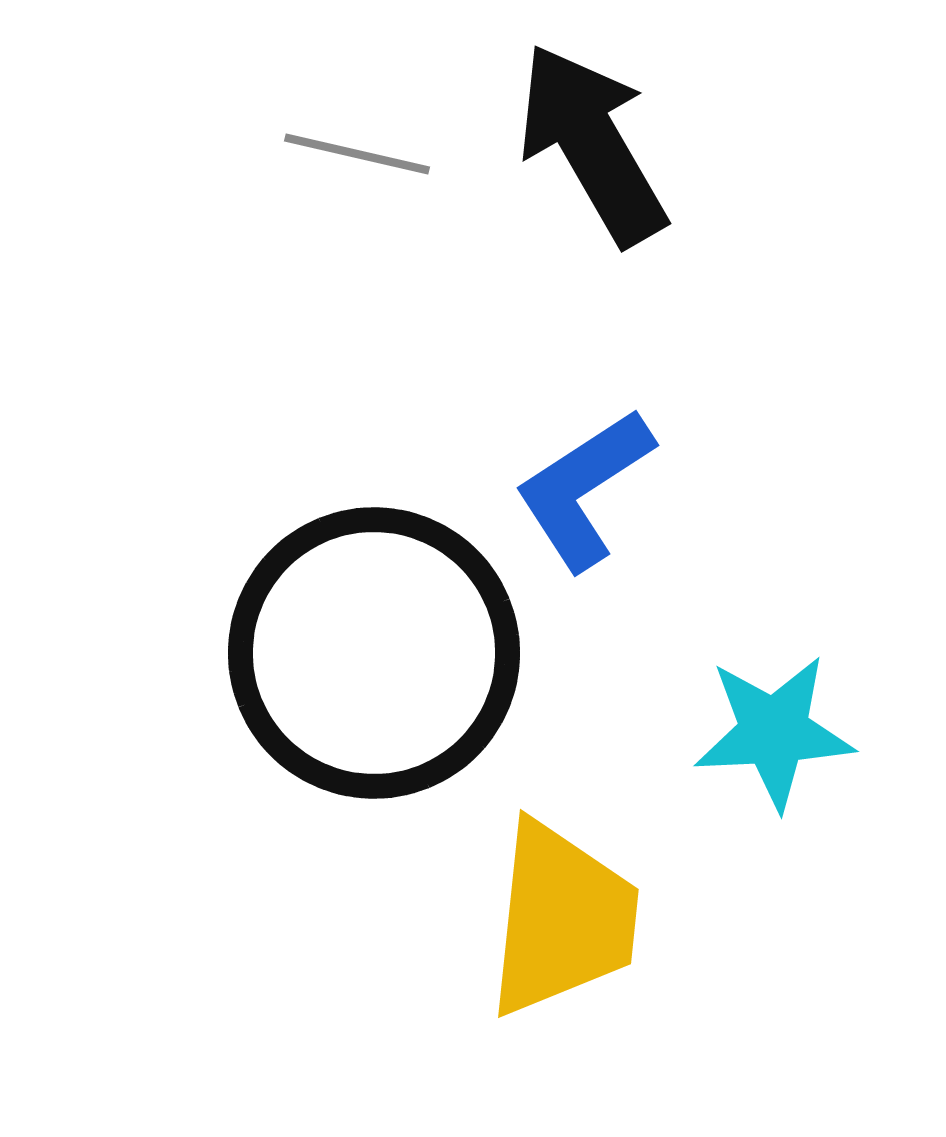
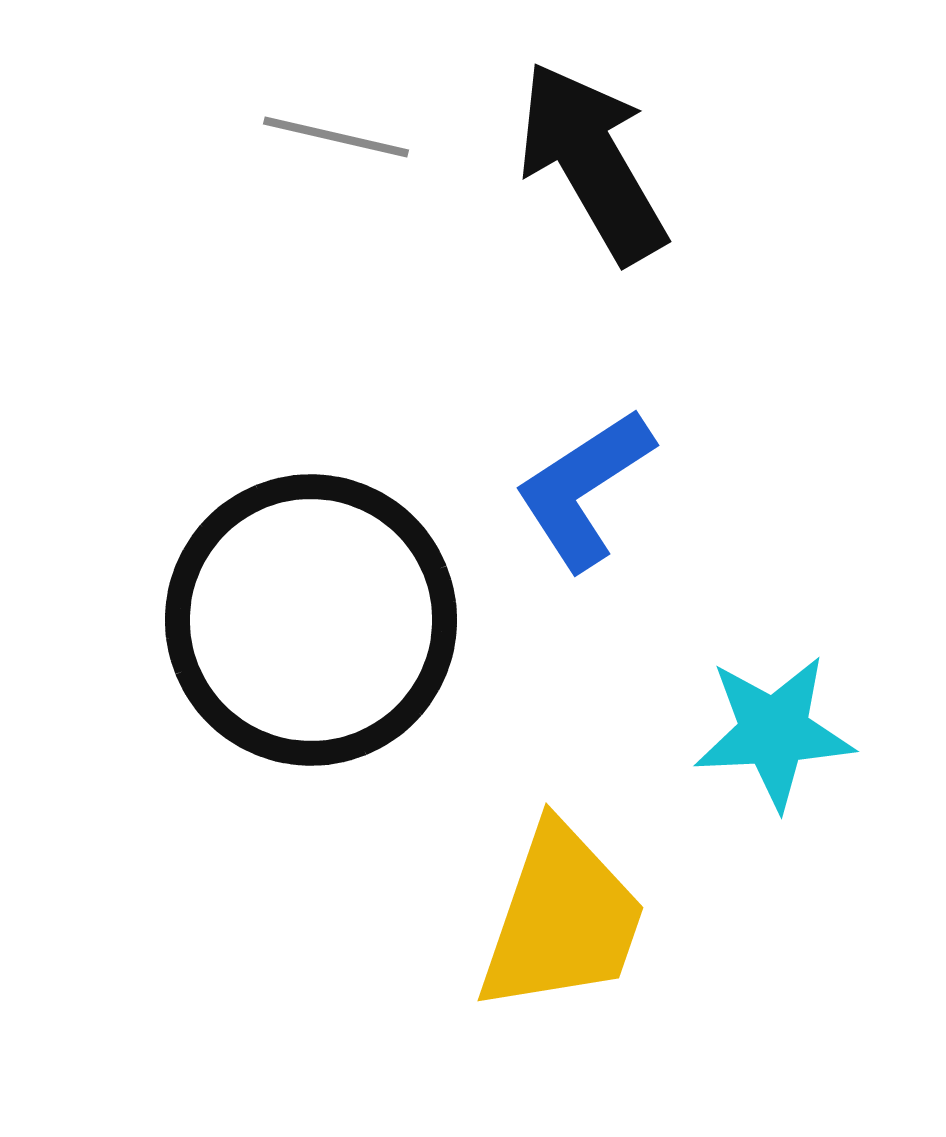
black arrow: moved 18 px down
gray line: moved 21 px left, 17 px up
black circle: moved 63 px left, 33 px up
yellow trapezoid: rotated 13 degrees clockwise
